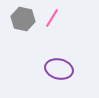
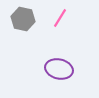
pink line: moved 8 px right
